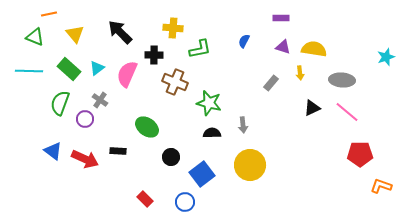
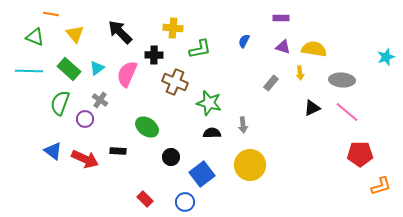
orange line: moved 2 px right; rotated 21 degrees clockwise
orange L-shape: rotated 145 degrees clockwise
